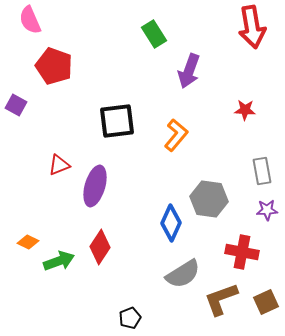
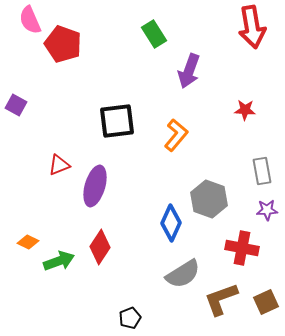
red pentagon: moved 9 px right, 22 px up
gray hexagon: rotated 12 degrees clockwise
red cross: moved 4 px up
